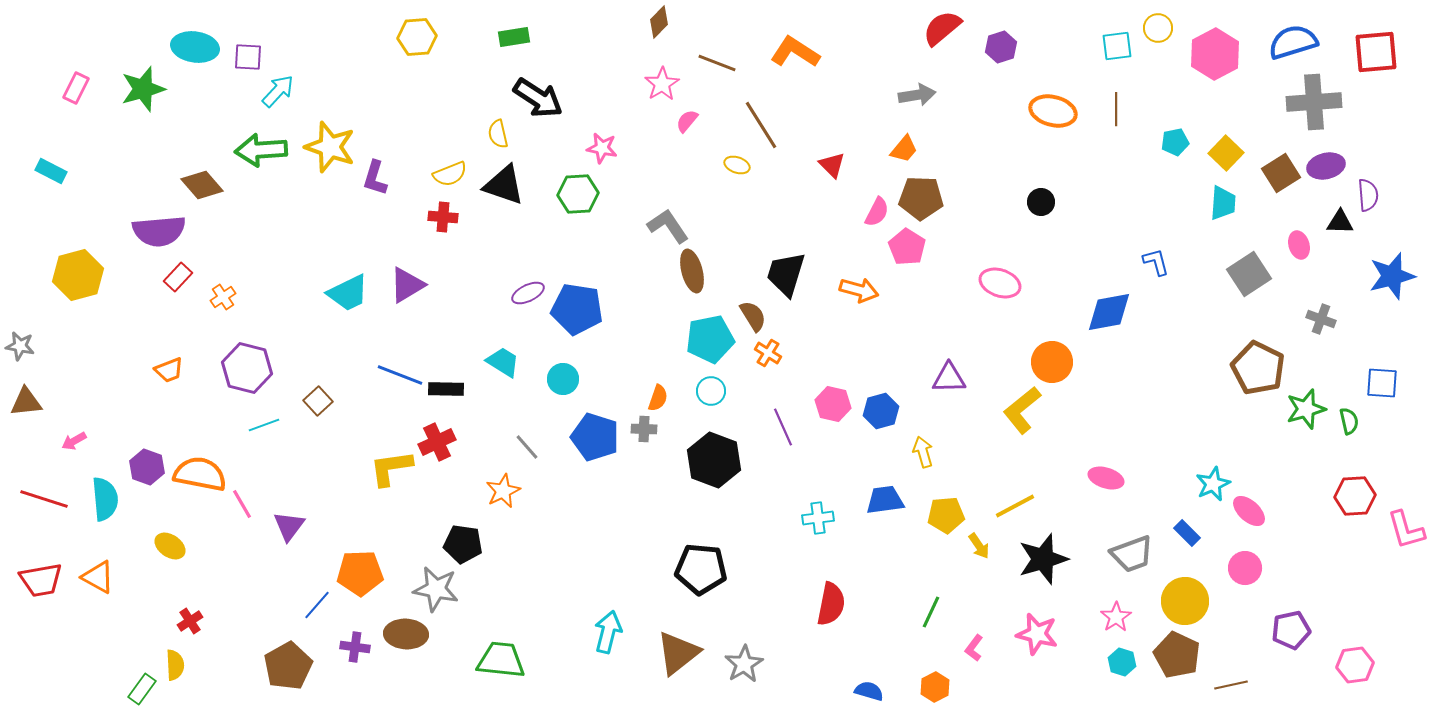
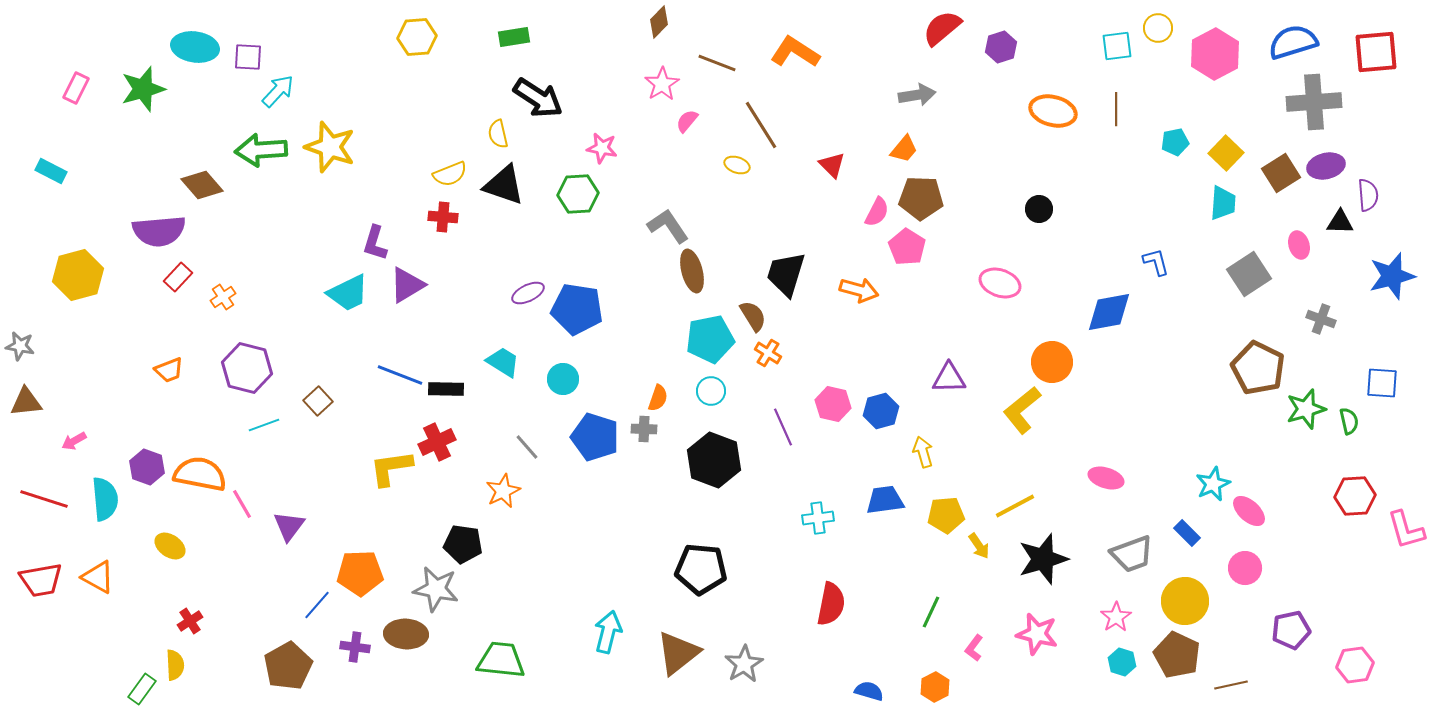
purple L-shape at (375, 178): moved 65 px down
black circle at (1041, 202): moved 2 px left, 7 px down
